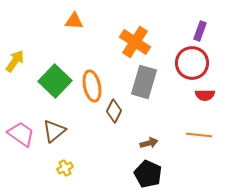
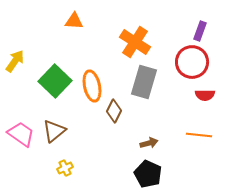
red circle: moved 1 px up
